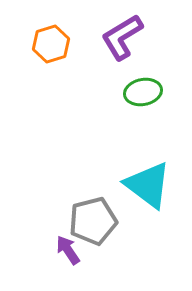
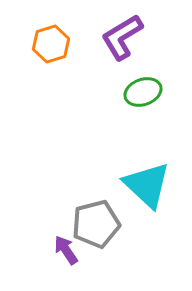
green ellipse: rotated 9 degrees counterclockwise
cyan triangle: moved 1 px left; rotated 6 degrees clockwise
gray pentagon: moved 3 px right, 3 px down
purple arrow: moved 2 px left
